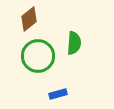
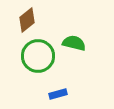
brown diamond: moved 2 px left, 1 px down
green semicircle: rotated 80 degrees counterclockwise
